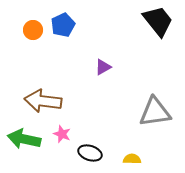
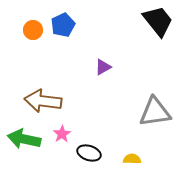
pink star: rotated 18 degrees clockwise
black ellipse: moved 1 px left
